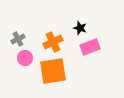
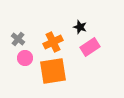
black star: moved 1 px up
gray cross: rotated 24 degrees counterclockwise
pink rectangle: rotated 12 degrees counterclockwise
